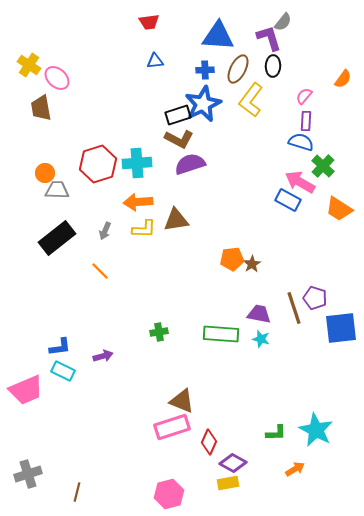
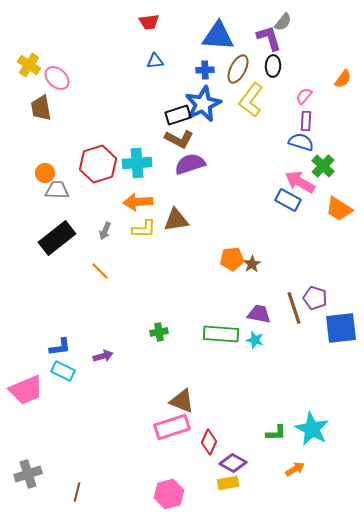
cyan star at (261, 339): moved 6 px left, 1 px down
cyan star at (316, 430): moved 4 px left, 1 px up
